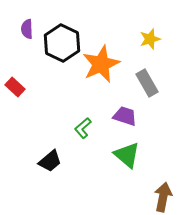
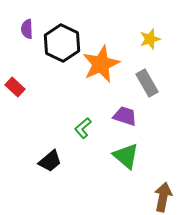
green triangle: moved 1 px left, 1 px down
